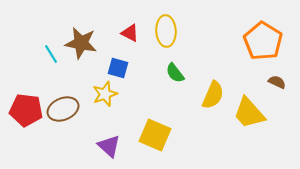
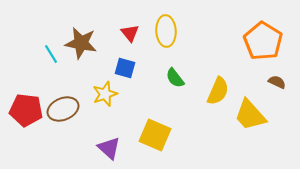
red triangle: rotated 24 degrees clockwise
blue square: moved 7 px right
green semicircle: moved 5 px down
yellow semicircle: moved 5 px right, 4 px up
yellow trapezoid: moved 1 px right, 2 px down
purple triangle: moved 2 px down
